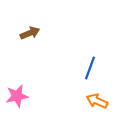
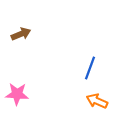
brown arrow: moved 9 px left, 1 px down
pink star: moved 2 px up; rotated 15 degrees clockwise
